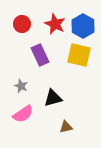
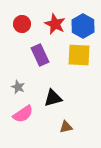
yellow square: rotated 10 degrees counterclockwise
gray star: moved 3 px left, 1 px down
